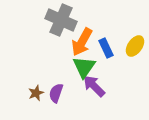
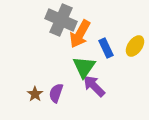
orange arrow: moved 2 px left, 8 px up
brown star: moved 1 px left, 1 px down; rotated 14 degrees counterclockwise
